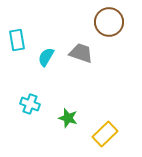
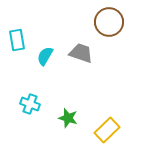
cyan semicircle: moved 1 px left, 1 px up
yellow rectangle: moved 2 px right, 4 px up
